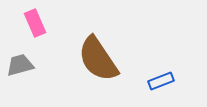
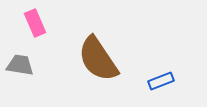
gray trapezoid: rotated 24 degrees clockwise
